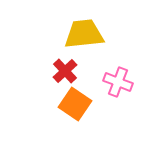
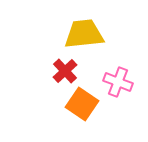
orange square: moved 7 px right
